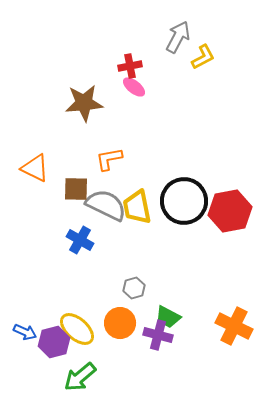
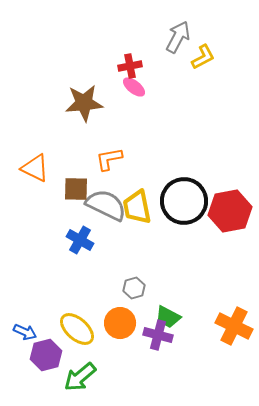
purple hexagon: moved 8 px left, 13 px down
